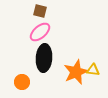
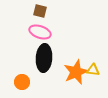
pink ellipse: rotated 60 degrees clockwise
